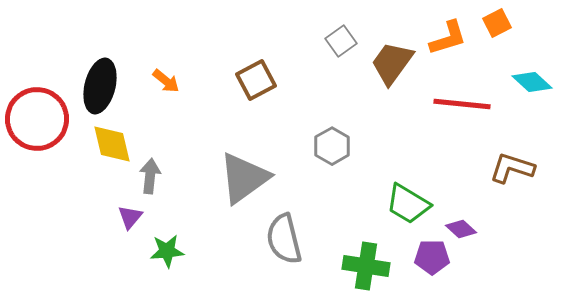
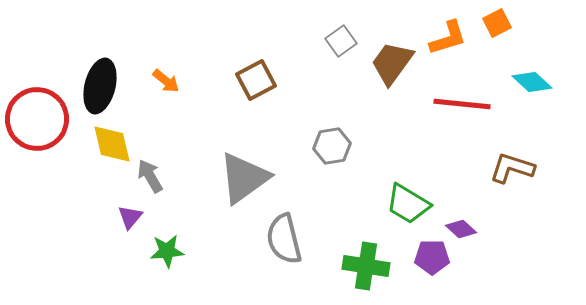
gray hexagon: rotated 21 degrees clockwise
gray arrow: rotated 36 degrees counterclockwise
